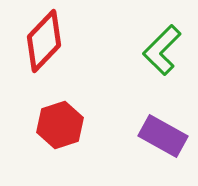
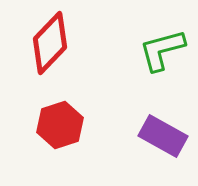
red diamond: moved 6 px right, 2 px down
green L-shape: rotated 30 degrees clockwise
